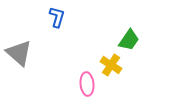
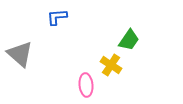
blue L-shape: rotated 110 degrees counterclockwise
gray triangle: moved 1 px right, 1 px down
pink ellipse: moved 1 px left, 1 px down
